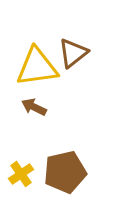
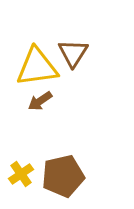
brown triangle: rotated 20 degrees counterclockwise
brown arrow: moved 6 px right, 6 px up; rotated 60 degrees counterclockwise
brown pentagon: moved 2 px left, 4 px down
